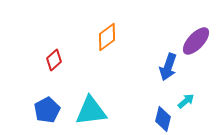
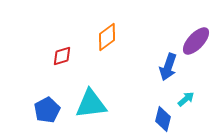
red diamond: moved 8 px right, 4 px up; rotated 25 degrees clockwise
cyan arrow: moved 2 px up
cyan triangle: moved 7 px up
